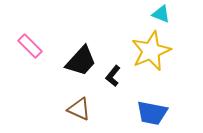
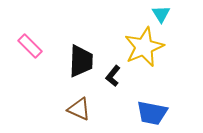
cyan triangle: rotated 36 degrees clockwise
yellow star: moved 7 px left, 4 px up
black trapezoid: rotated 40 degrees counterclockwise
